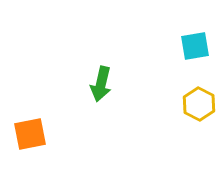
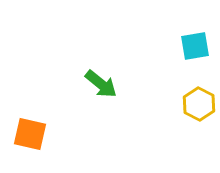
green arrow: rotated 64 degrees counterclockwise
orange square: rotated 24 degrees clockwise
